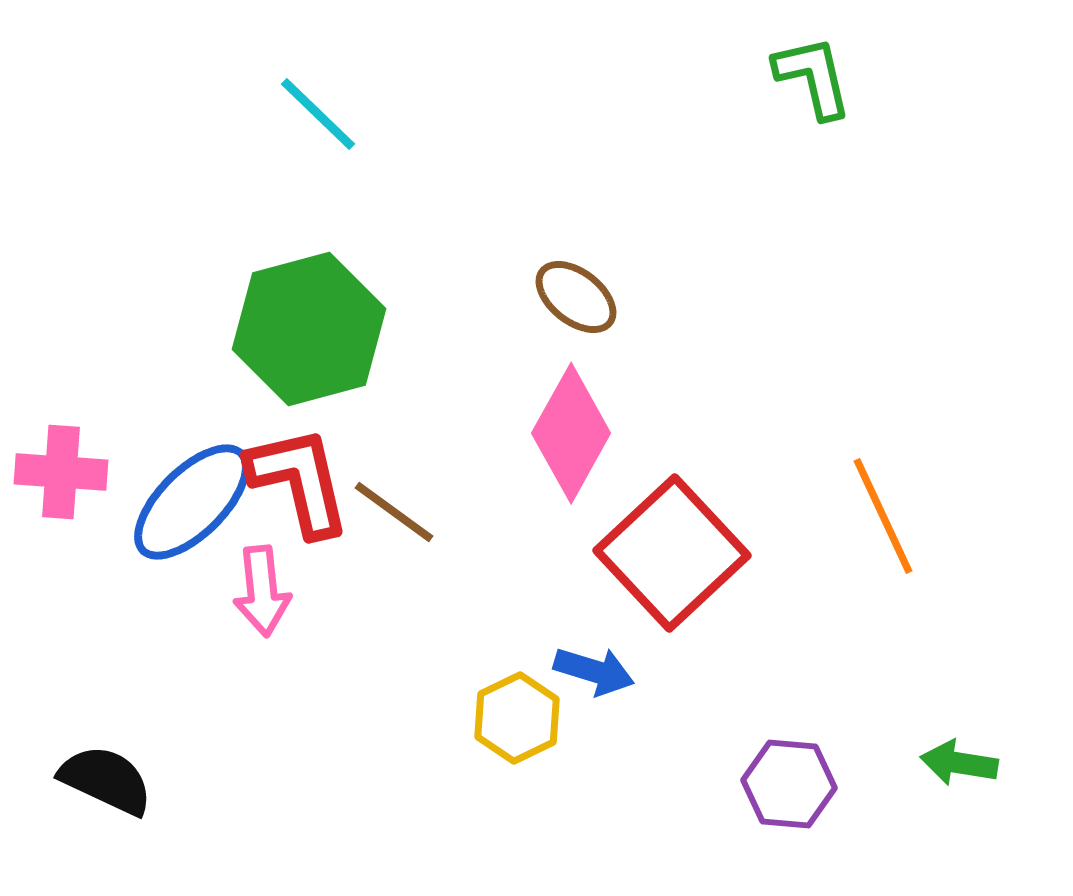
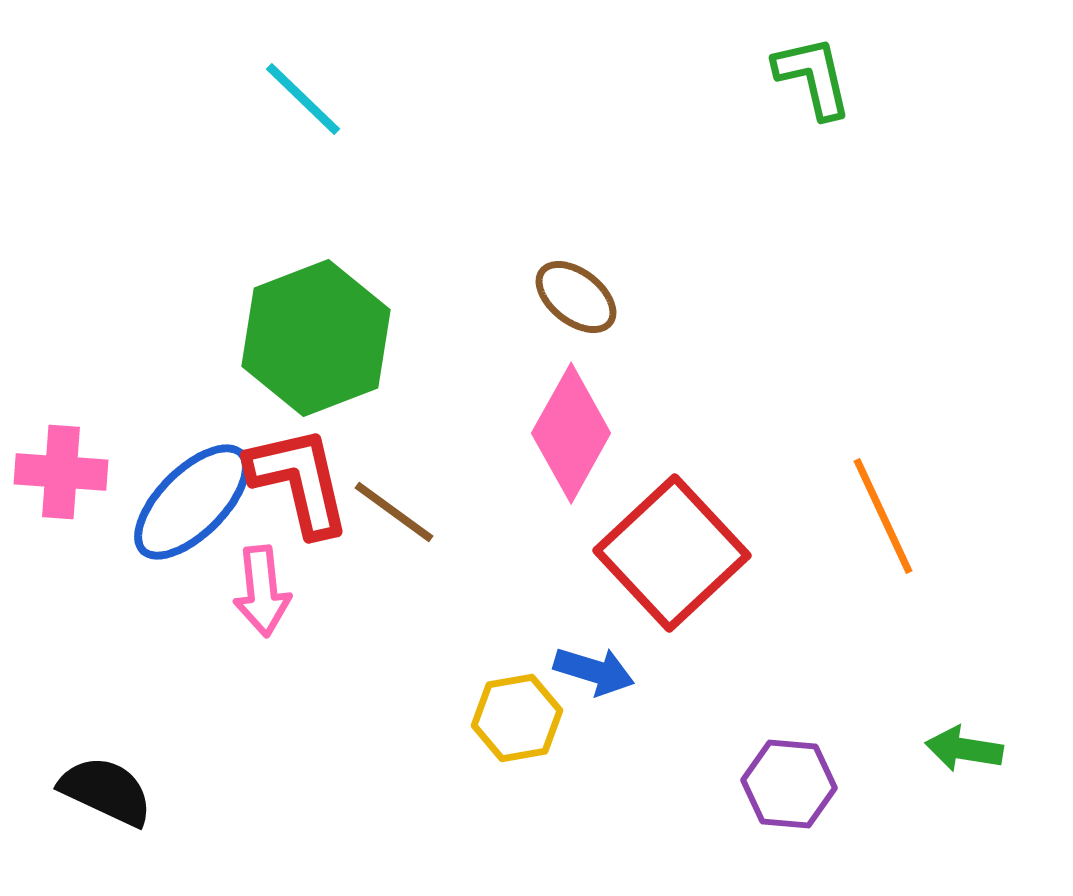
cyan line: moved 15 px left, 15 px up
green hexagon: moved 7 px right, 9 px down; rotated 6 degrees counterclockwise
yellow hexagon: rotated 16 degrees clockwise
green arrow: moved 5 px right, 14 px up
black semicircle: moved 11 px down
